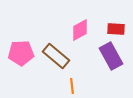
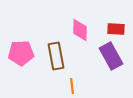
pink diamond: rotated 60 degrees counterclockwise
brown rectangle: rotated 40 degrees clockwise
